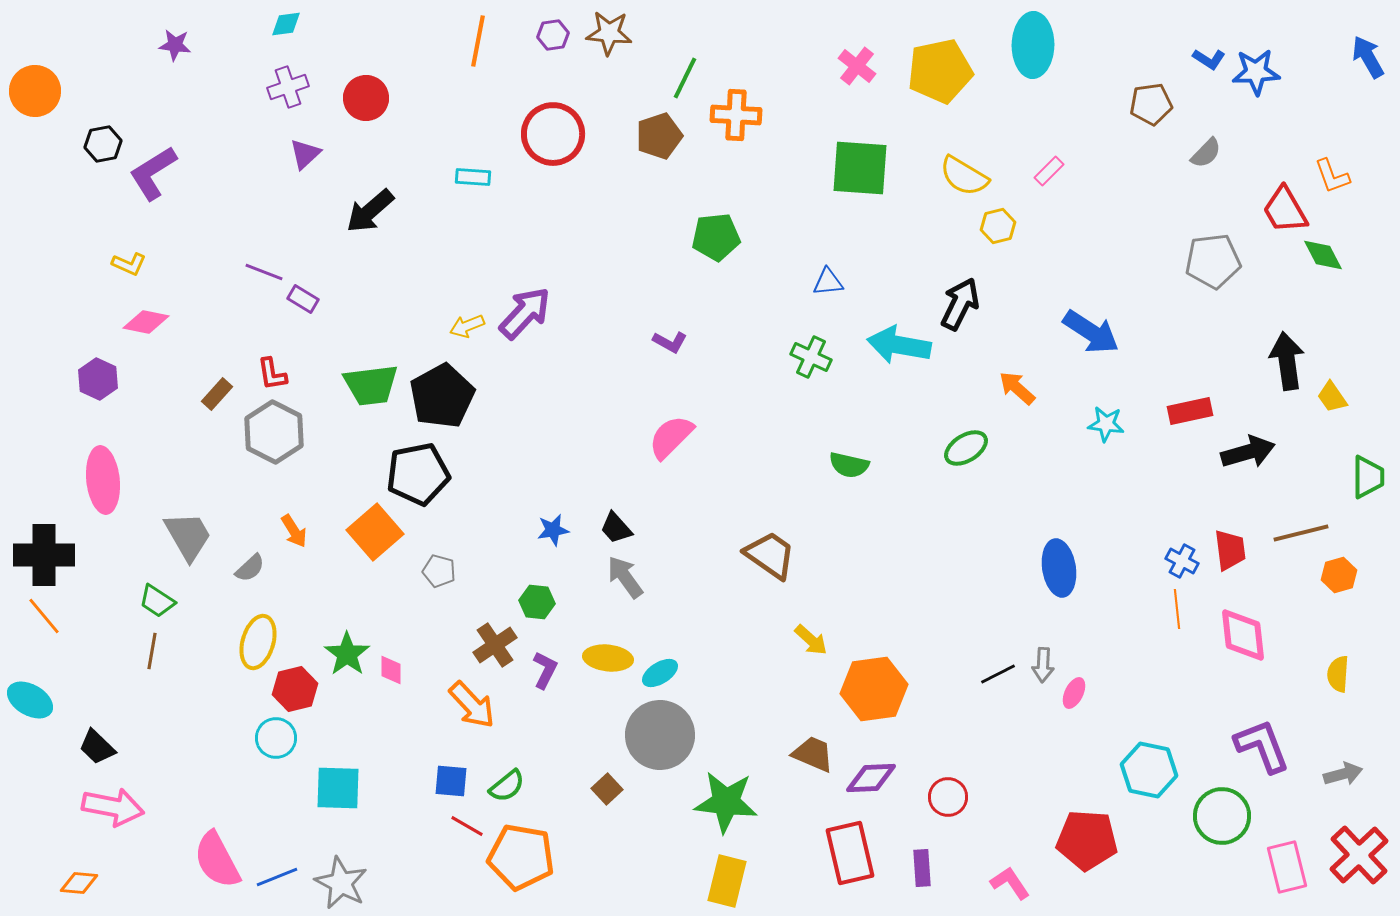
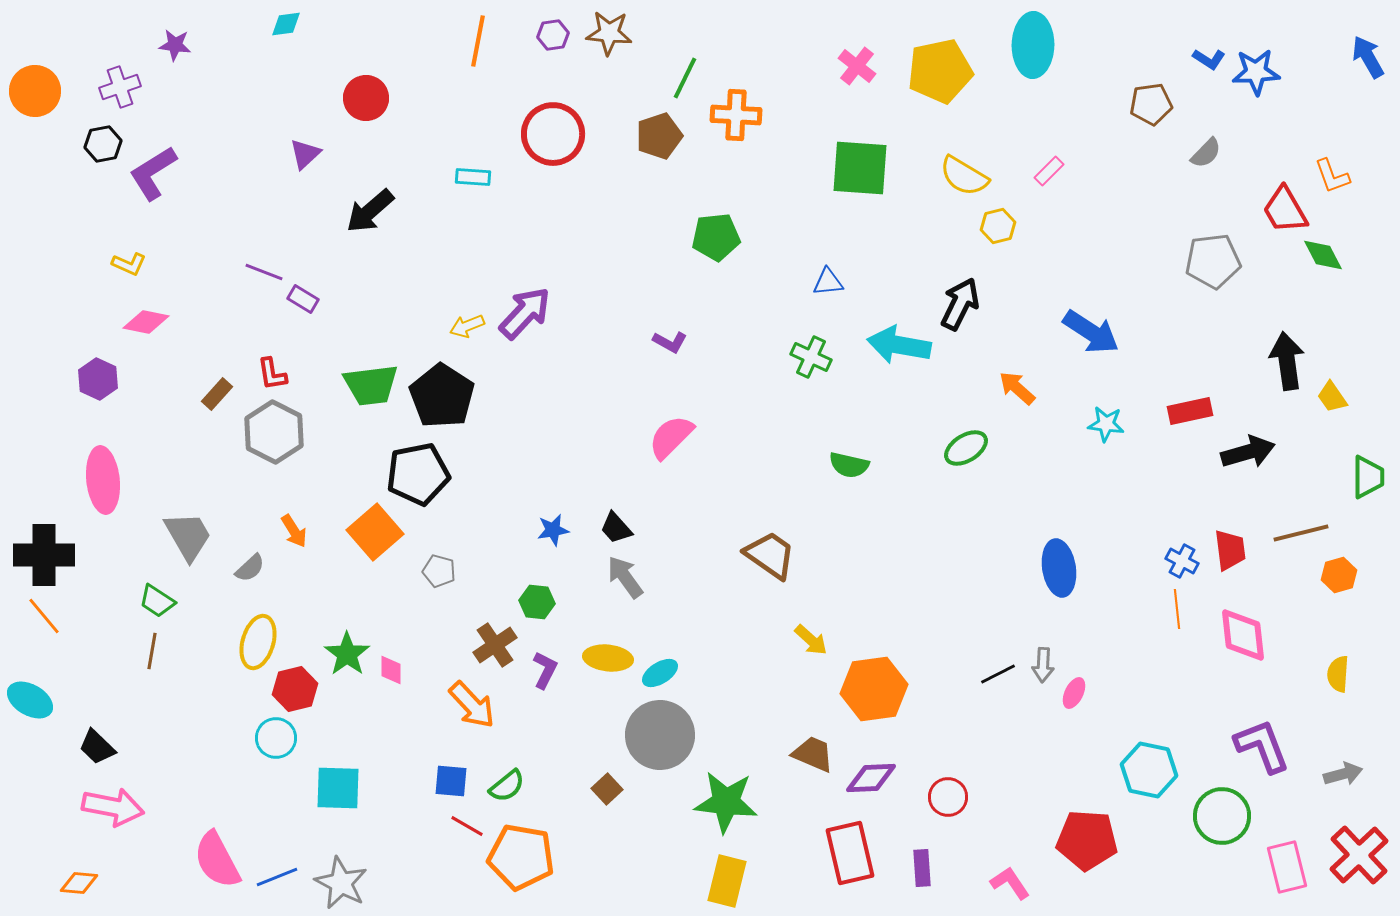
purple cross at (288, 87): moved 168 px left
black pentagon at (442, 396): rotated 10 degrees counterclockwise
